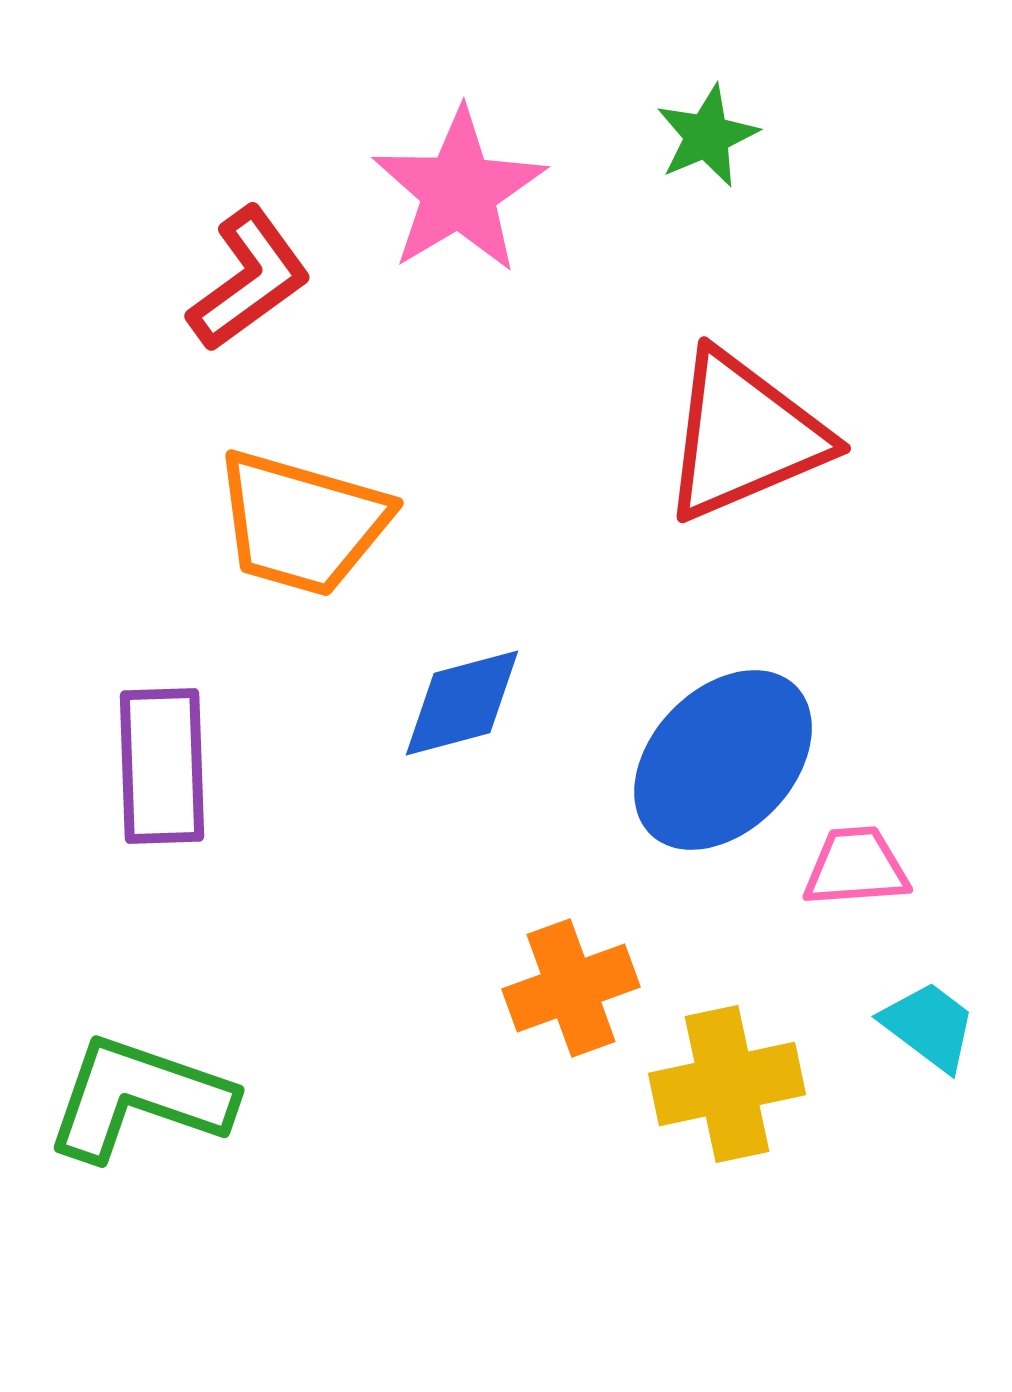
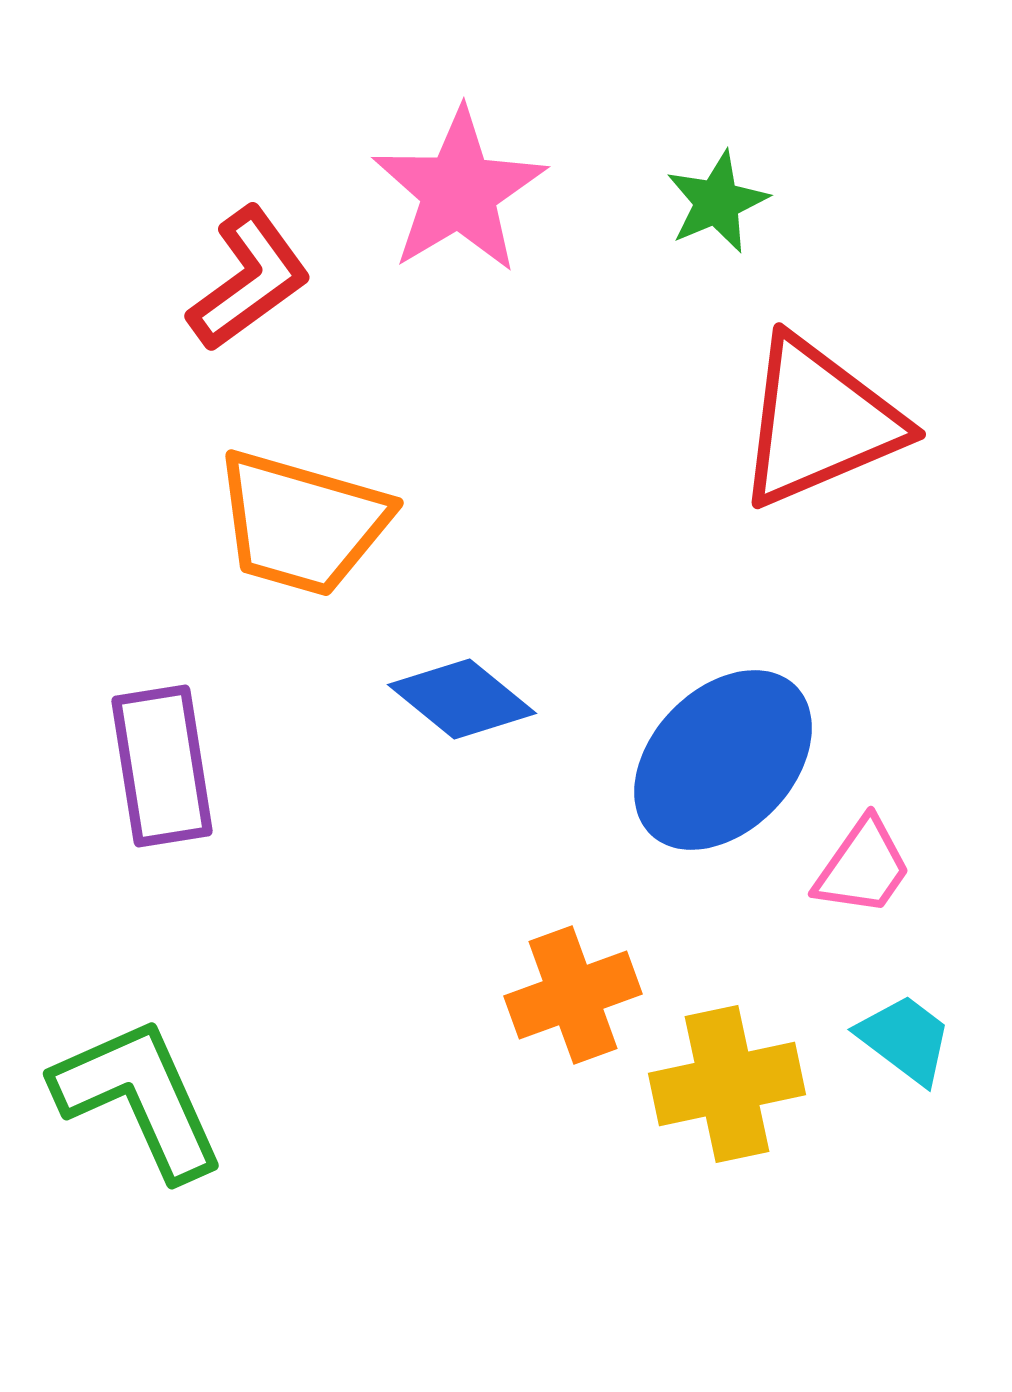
green star: moved 10 px right, 66 px down
red triangle: moved 75 px right, 14 px up
blue diamond: moved 4 px up; rotated 54 degrees clockwise
purple rectangle: rotated 7 degrees counterclockwise
pink trapezoid: moved 7 px right; rotated 129 degrees clockwise
orange cross: moved 2 px right, 7 px down
cyan trapezoid: moved 24 px left, 13 px down
green L-shape: rotated 47 degrees clockwise
